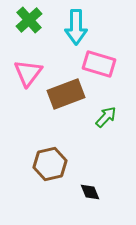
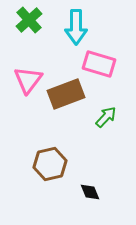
pink triangle: moved 7 px down
